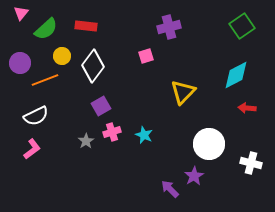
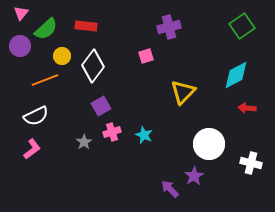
purple circle: moved 17 px up
gray star: moved 2 px left, 1 px down
